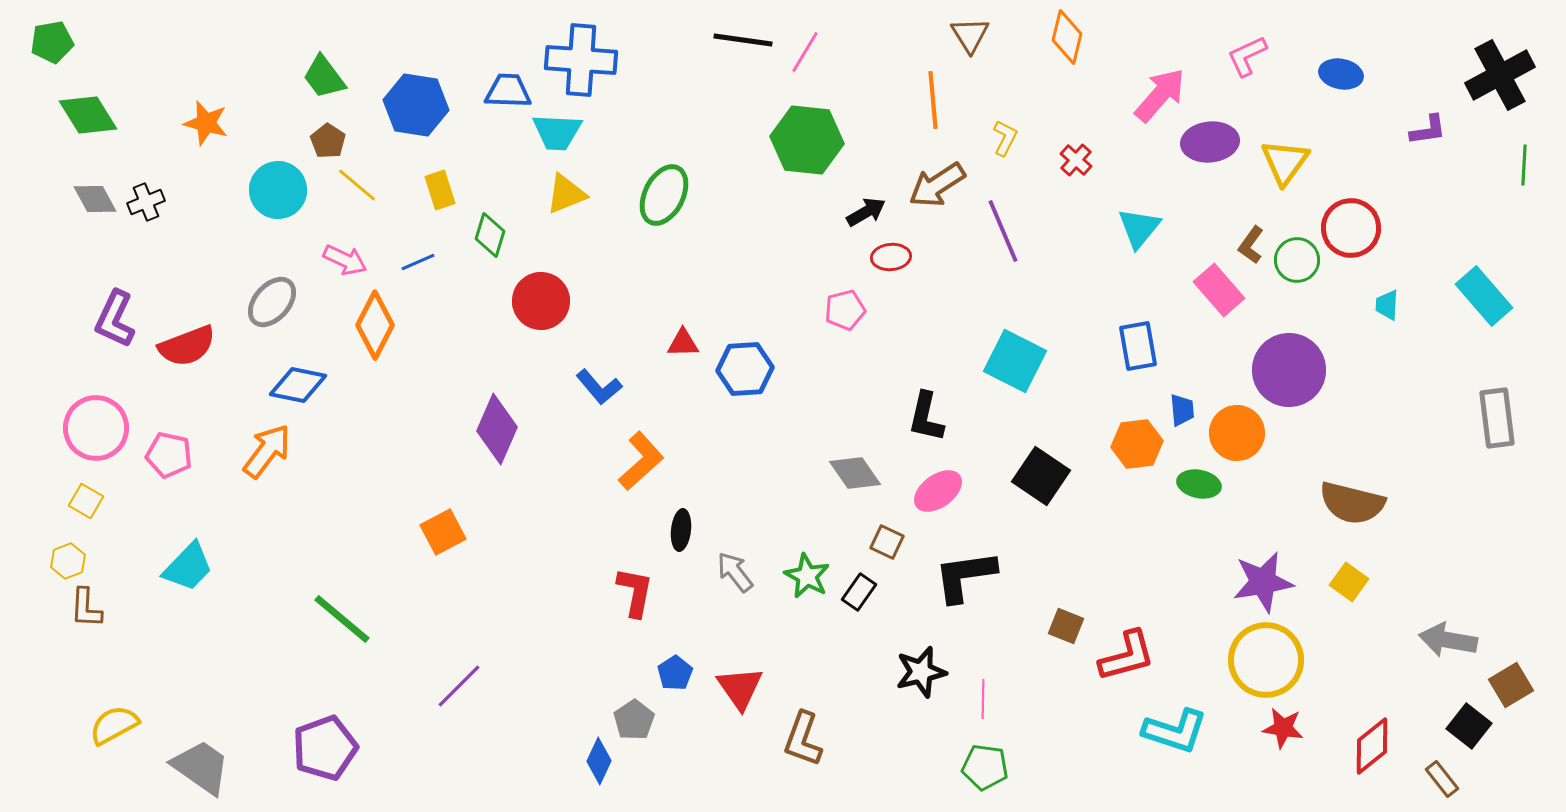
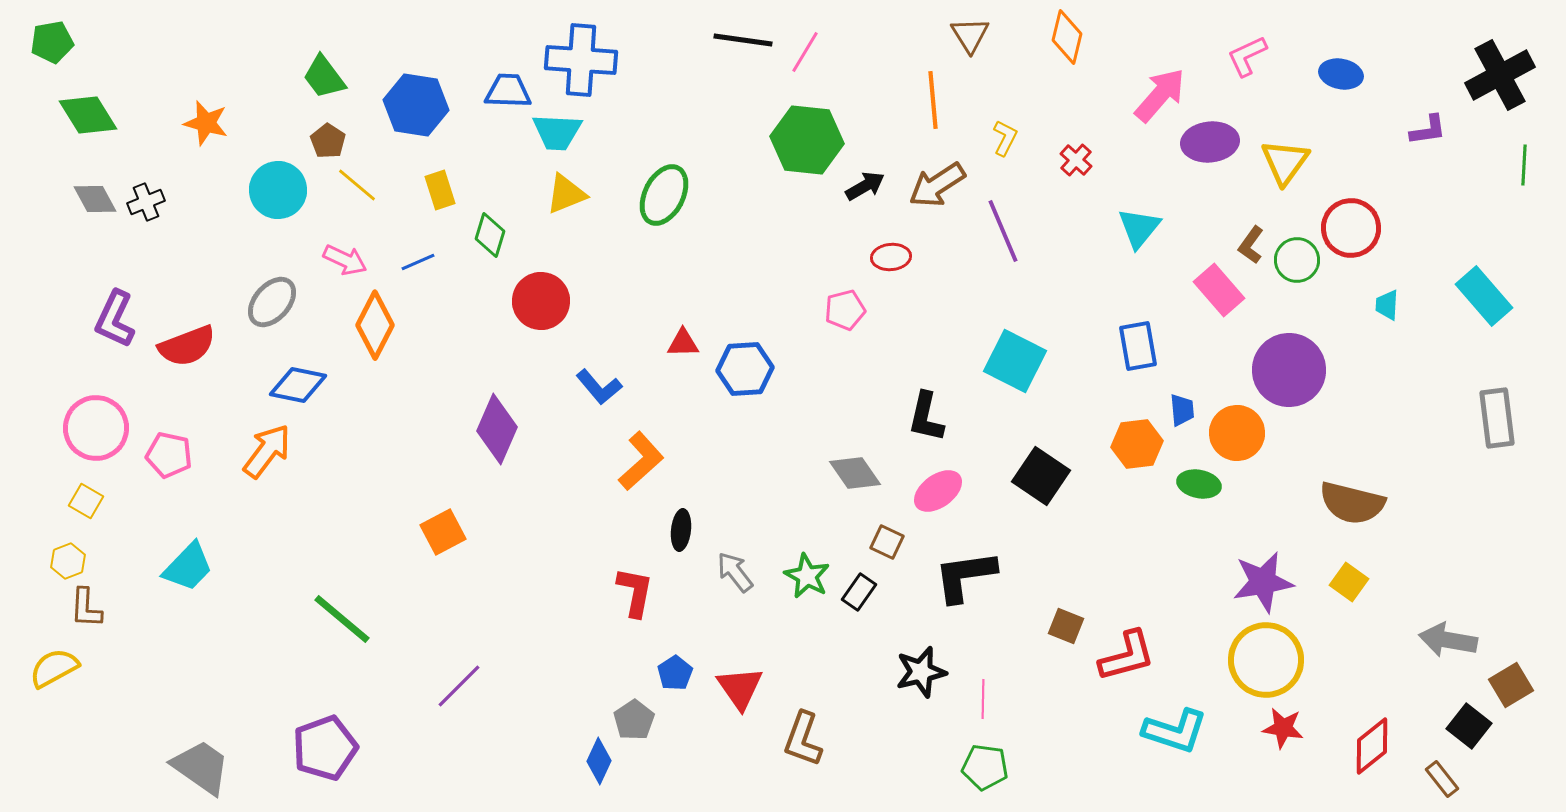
black arrow at (866, 212): moved 1 px left, 26 px up
yellow semicircle at (114, 725): moved 60 px left, 57 px up
